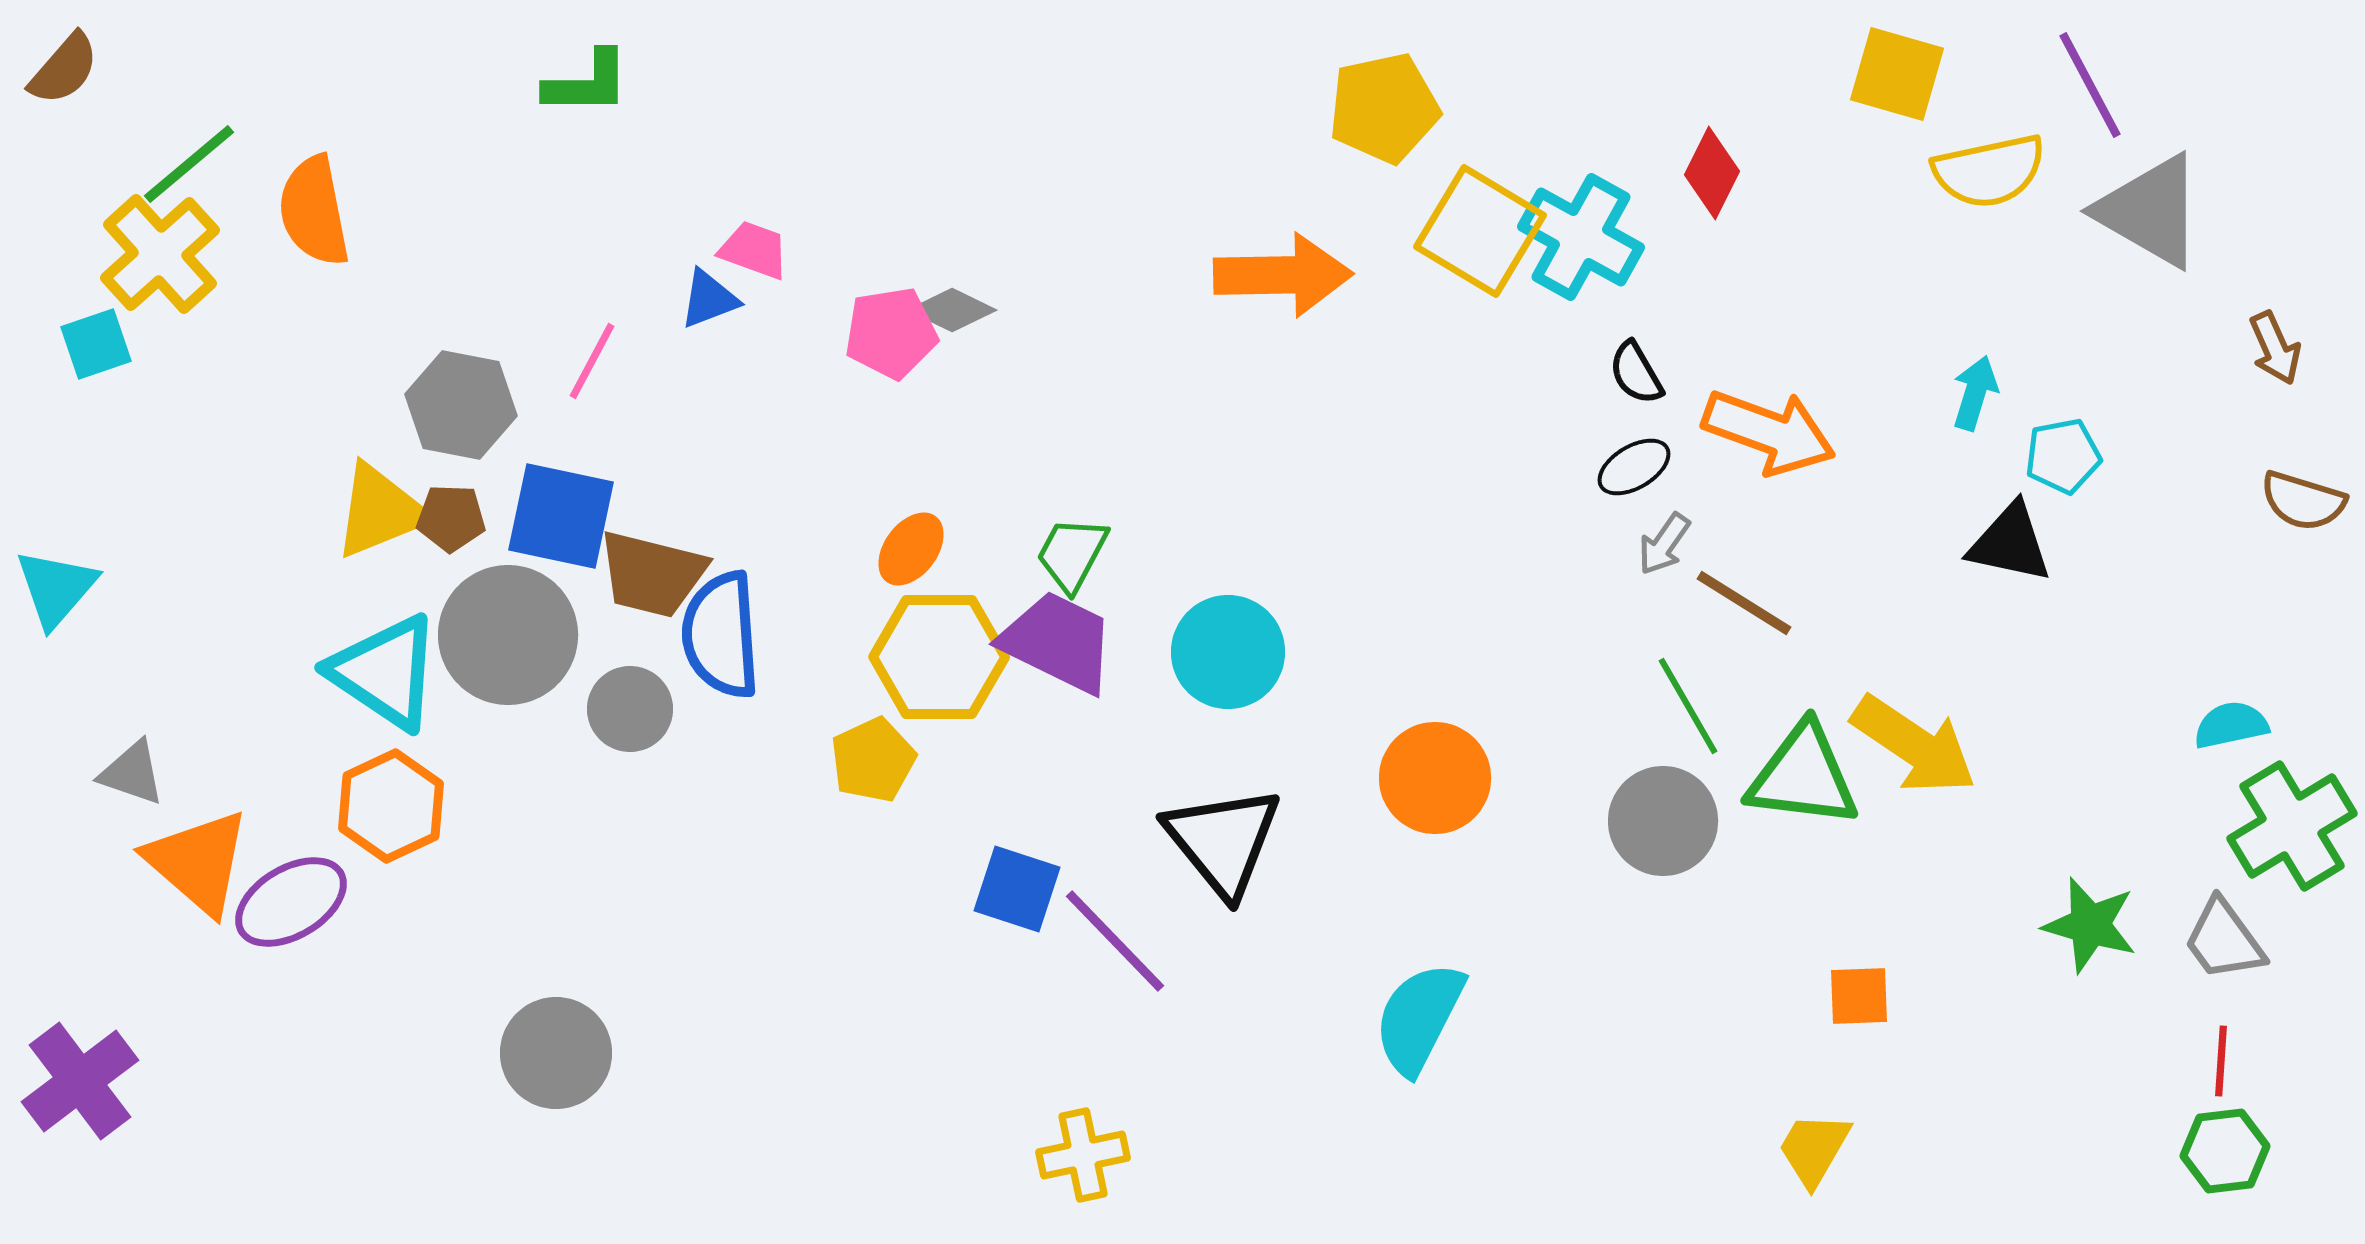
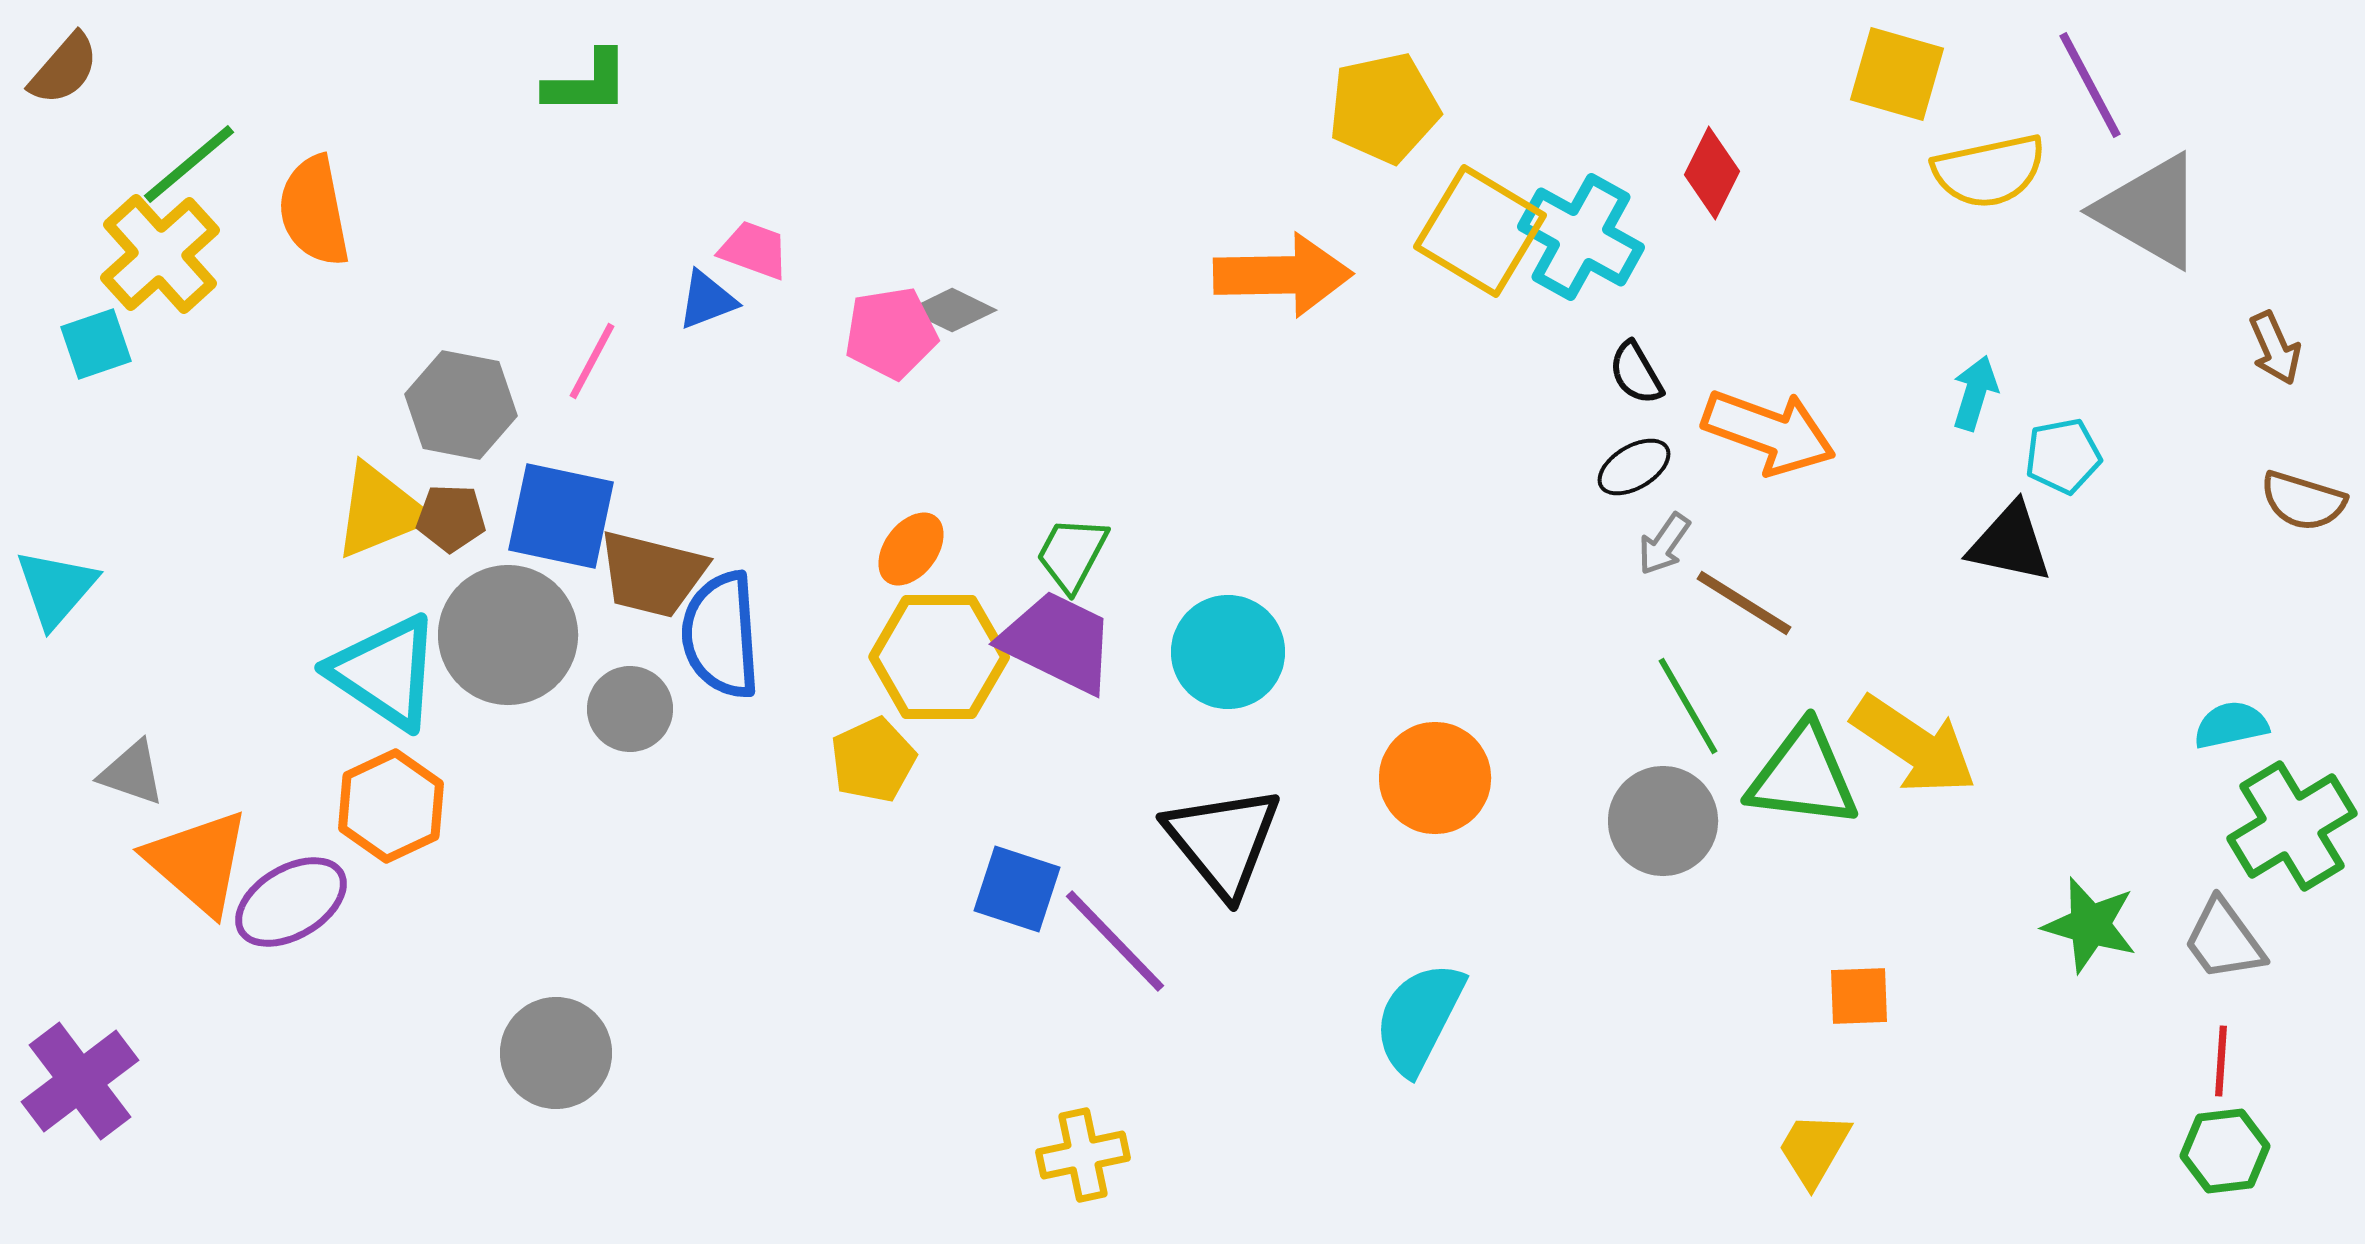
blue triangle at (709, 299): moved 2 px left, 1 px down
